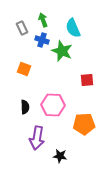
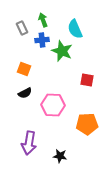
cyan semicircle: moved 2 px right, 1 px down
blue cross: rotated 24 degrees counterclockwise
red square: rotated 16 degrees clockwise
black semicircle: moved 14 px up; rotated 64 degrees clockwise
orange pentagon: moved 3 px right
purple arrow: moved 8 px left, 5 px down
